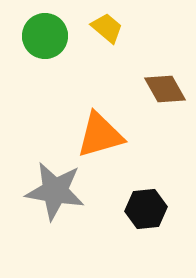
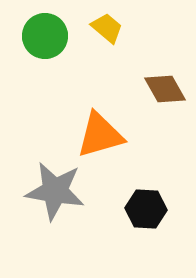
black hexagon: rotated 9 degrees clockwise
